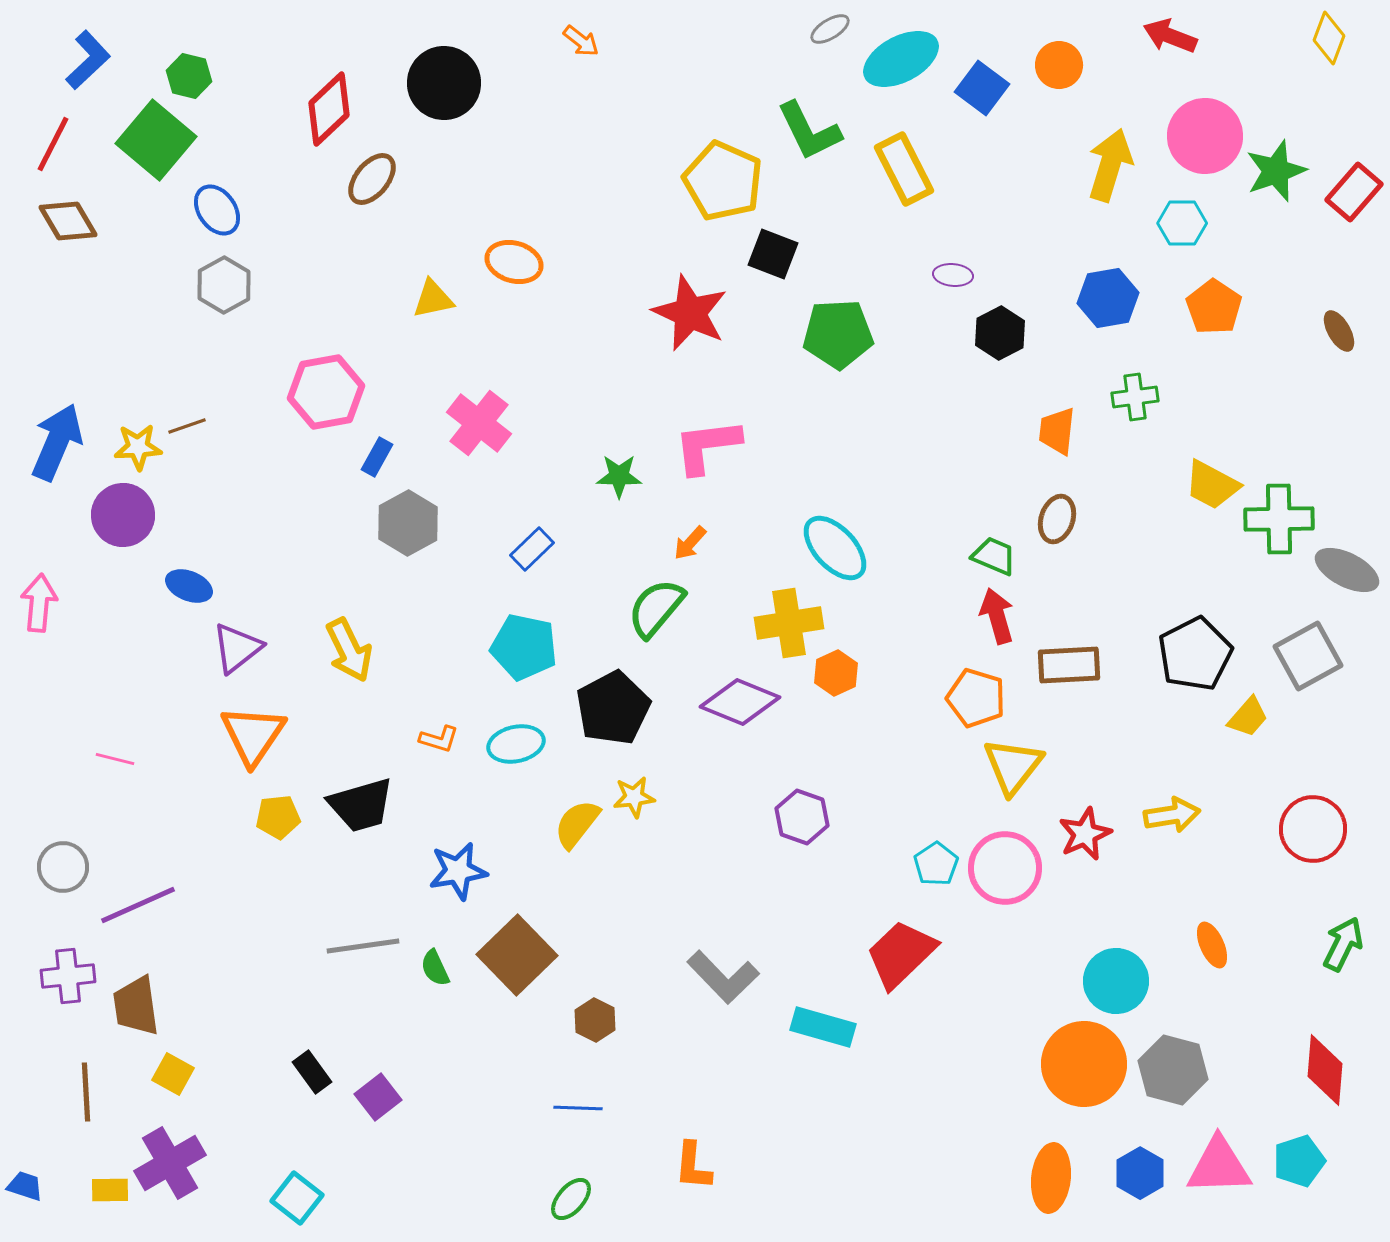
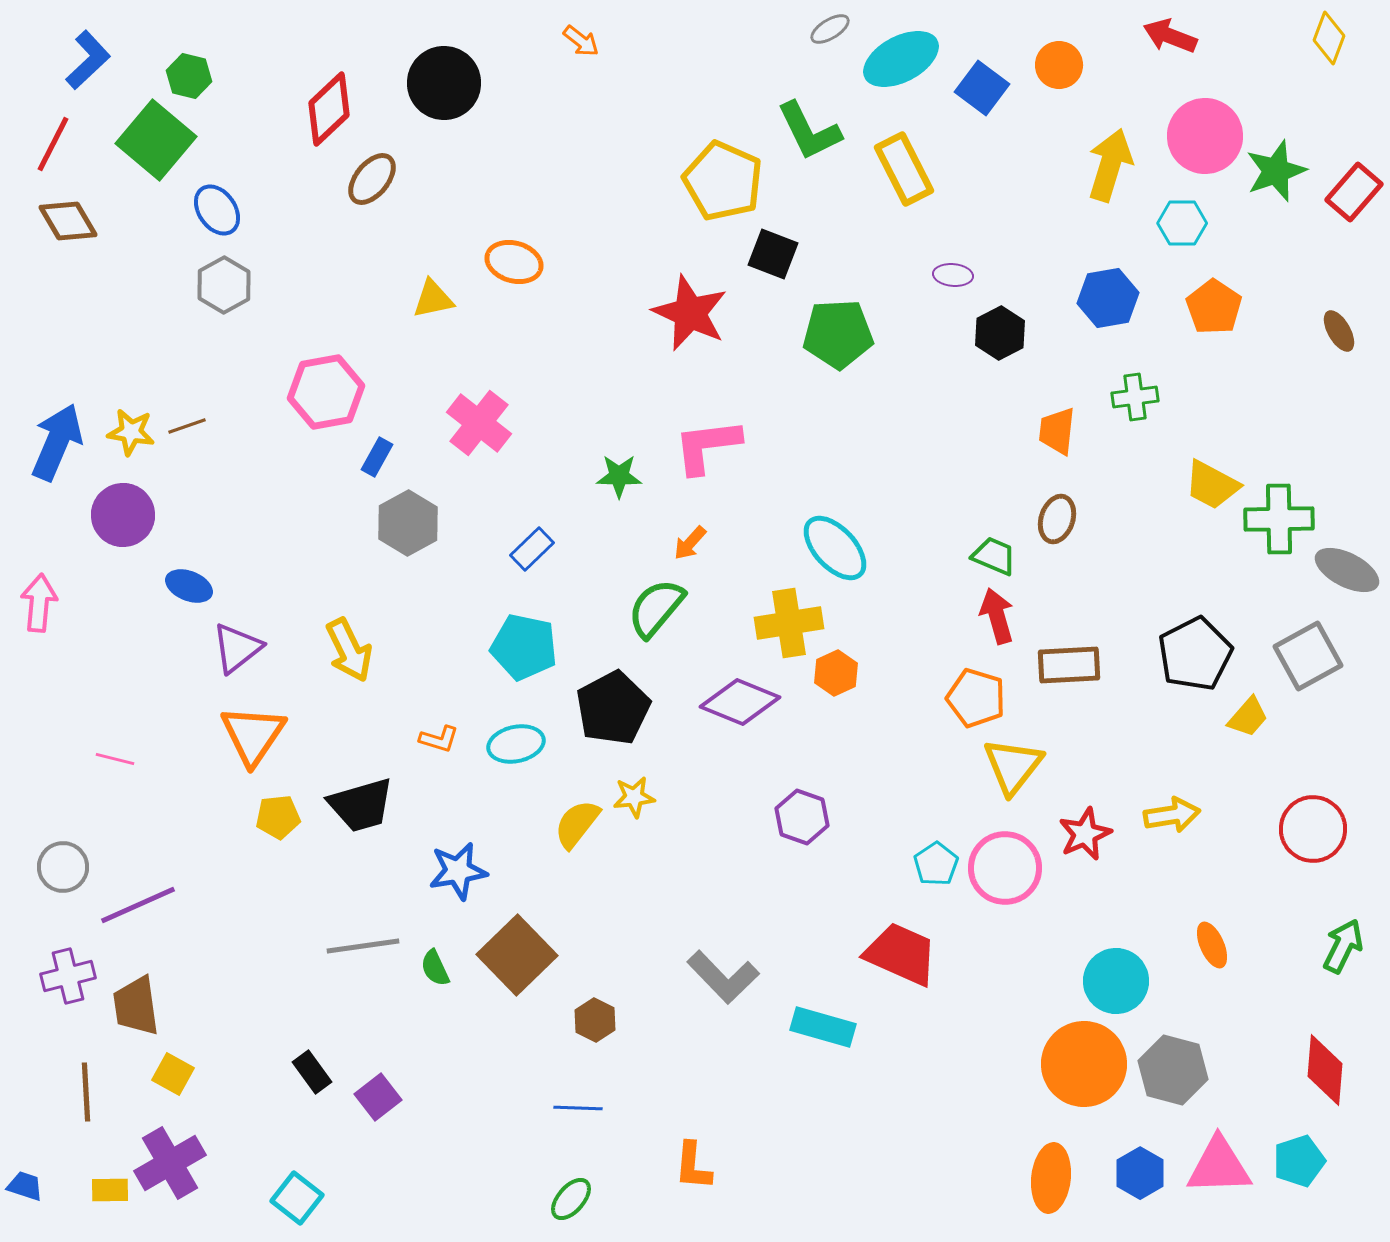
yellow star at (138, 447): moved 7 px left, 15 px up; rotated 12 degrees clockwise
green arrow at (1343, 944): moved 2 px down
red trapezoid at (901, 954): rotated 68 degrees clockwise
purple cross at (68, 976): rotated 8 degrees counterclockwise
